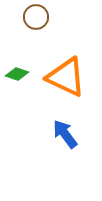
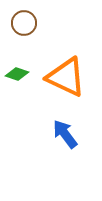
brown circle: moved 12 px left, 6 px down
